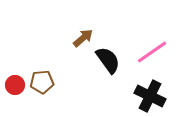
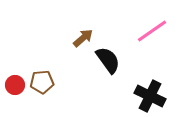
pink line: moved 21 px up
